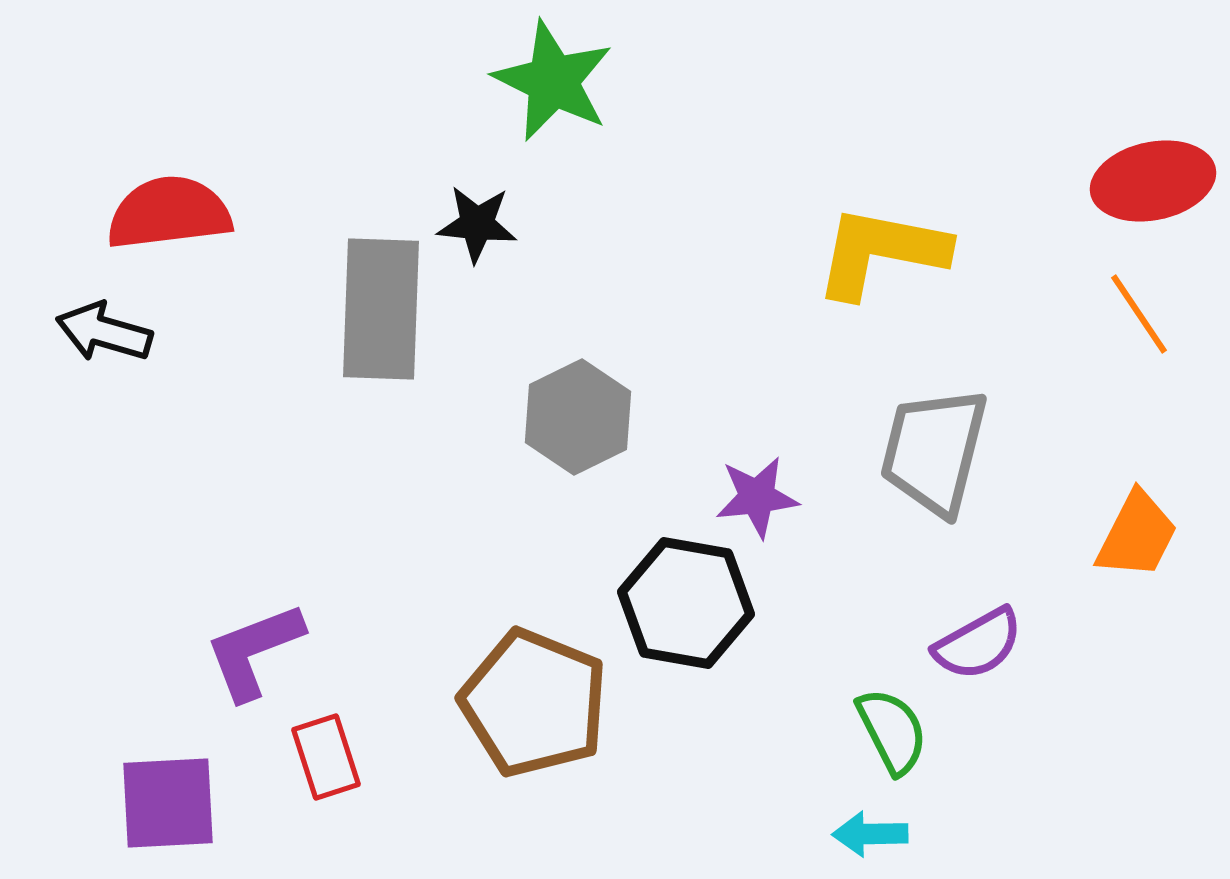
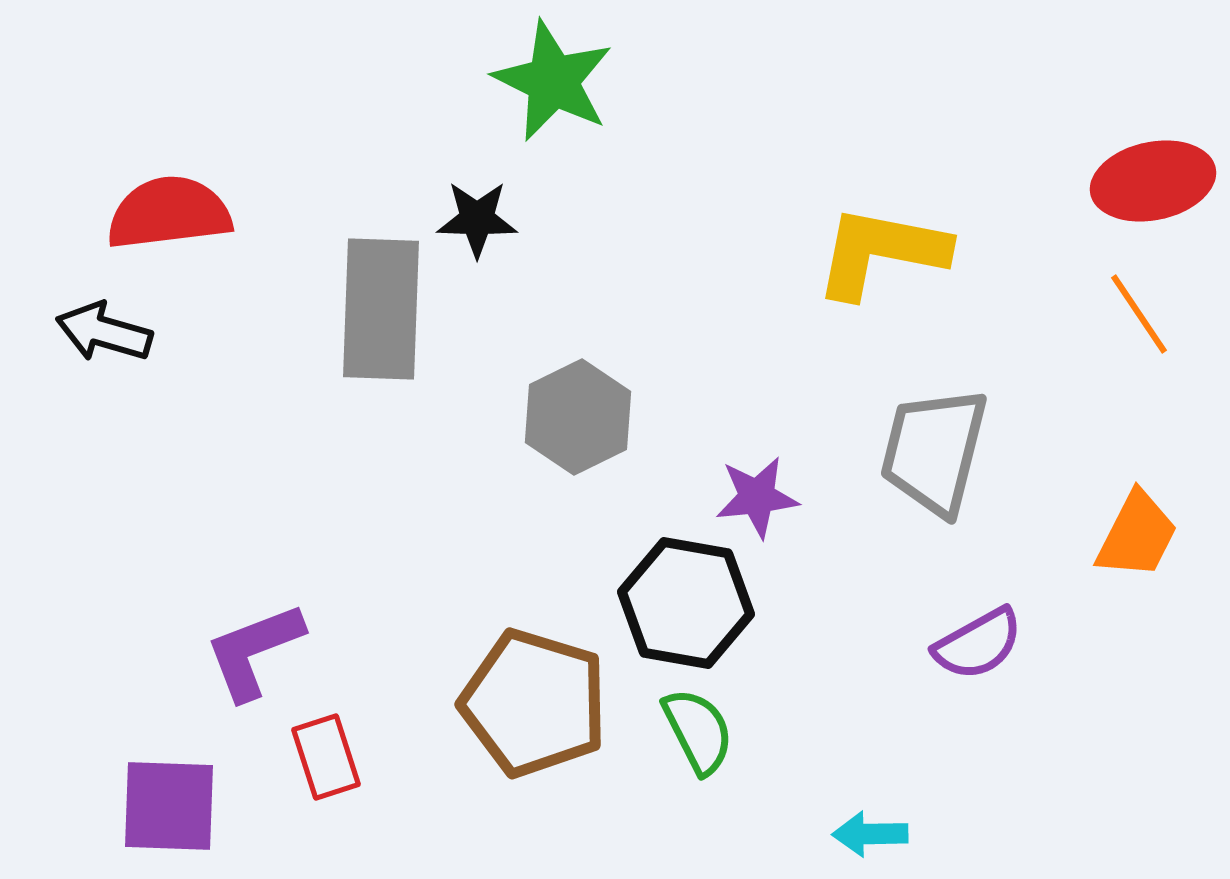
black star: moved 5 px up; rotated 4 degrees counterclockwise
brown pentagon: rotated 5 degrees counterclockwise
green semicircle: moved 194 px left
purple square: moved 1 px right, 3 px down; rotated 5 degrees clockwise
